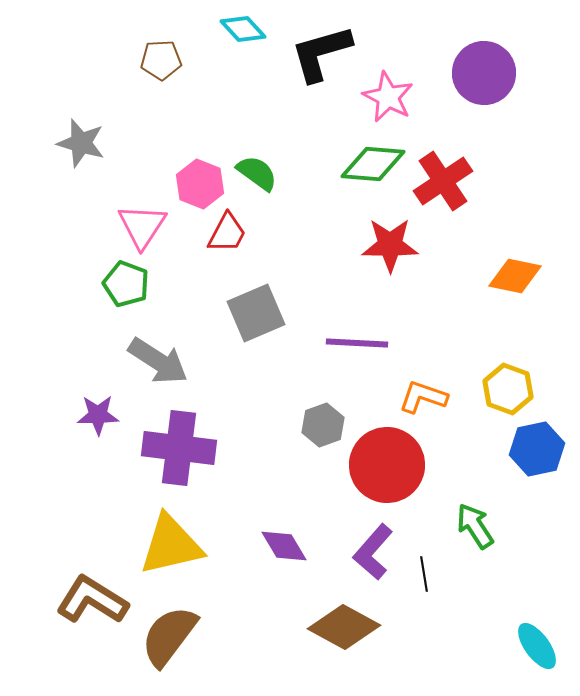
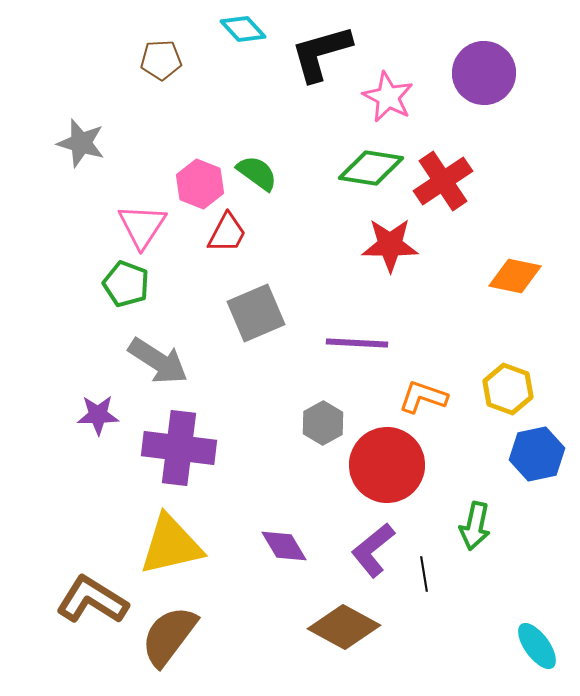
green diamond: moved 2 px left, 4 px down; rotated 4 degrees clockwise
gray hexagon: moved 2 px up; rotated 9 degrees counterclockwise
blue hexagon: moved 5 px down
green arrow: rotated 135 degrees counterclockwise
purple L-shape: moved 2 px up; rotated 10 degrees clockwise
